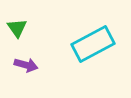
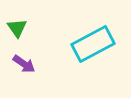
purple arrow: moved 2 px left, 1 px up; rotated 20 degrees clockwise
